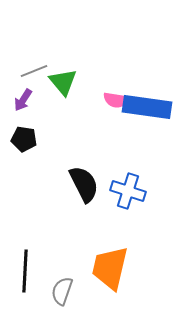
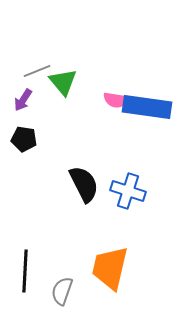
gray line: moved 3 px right
